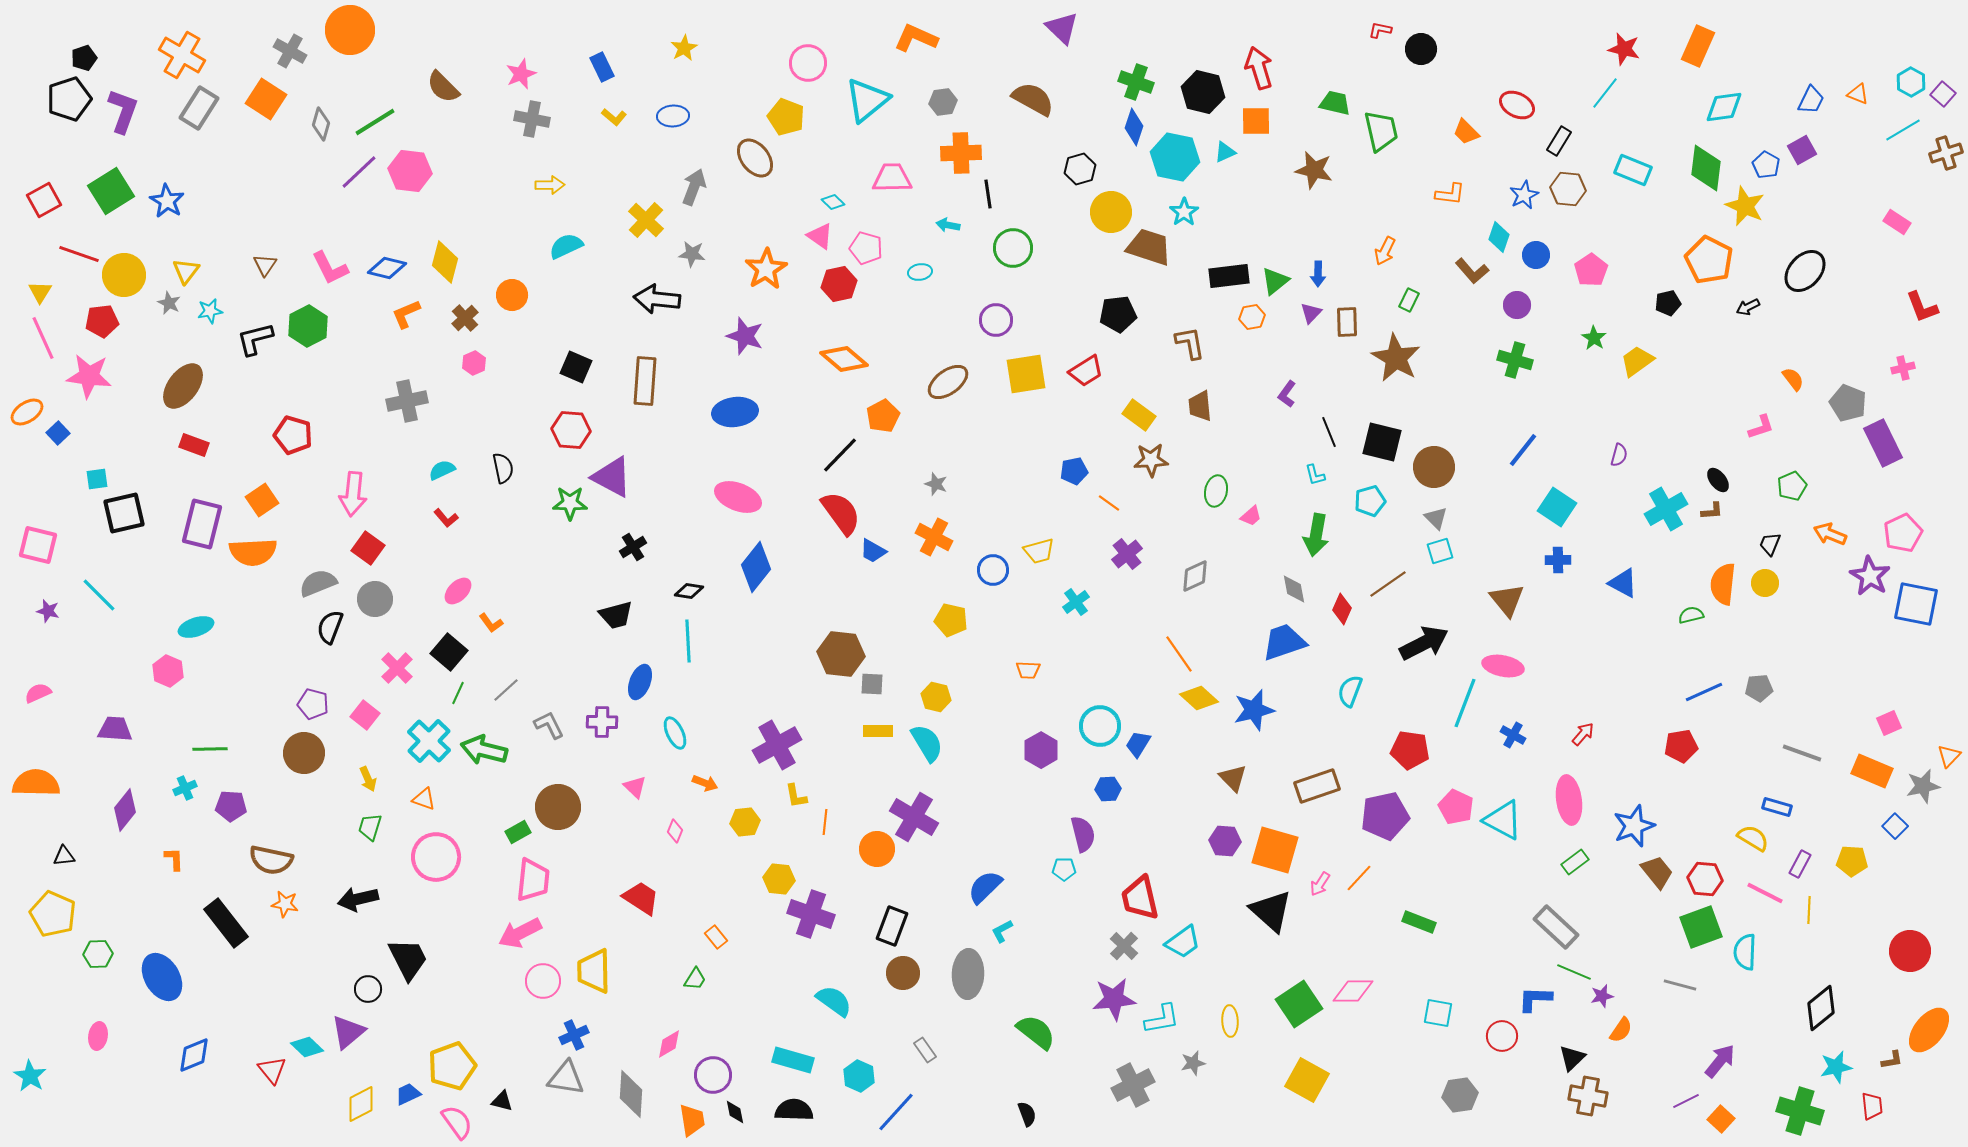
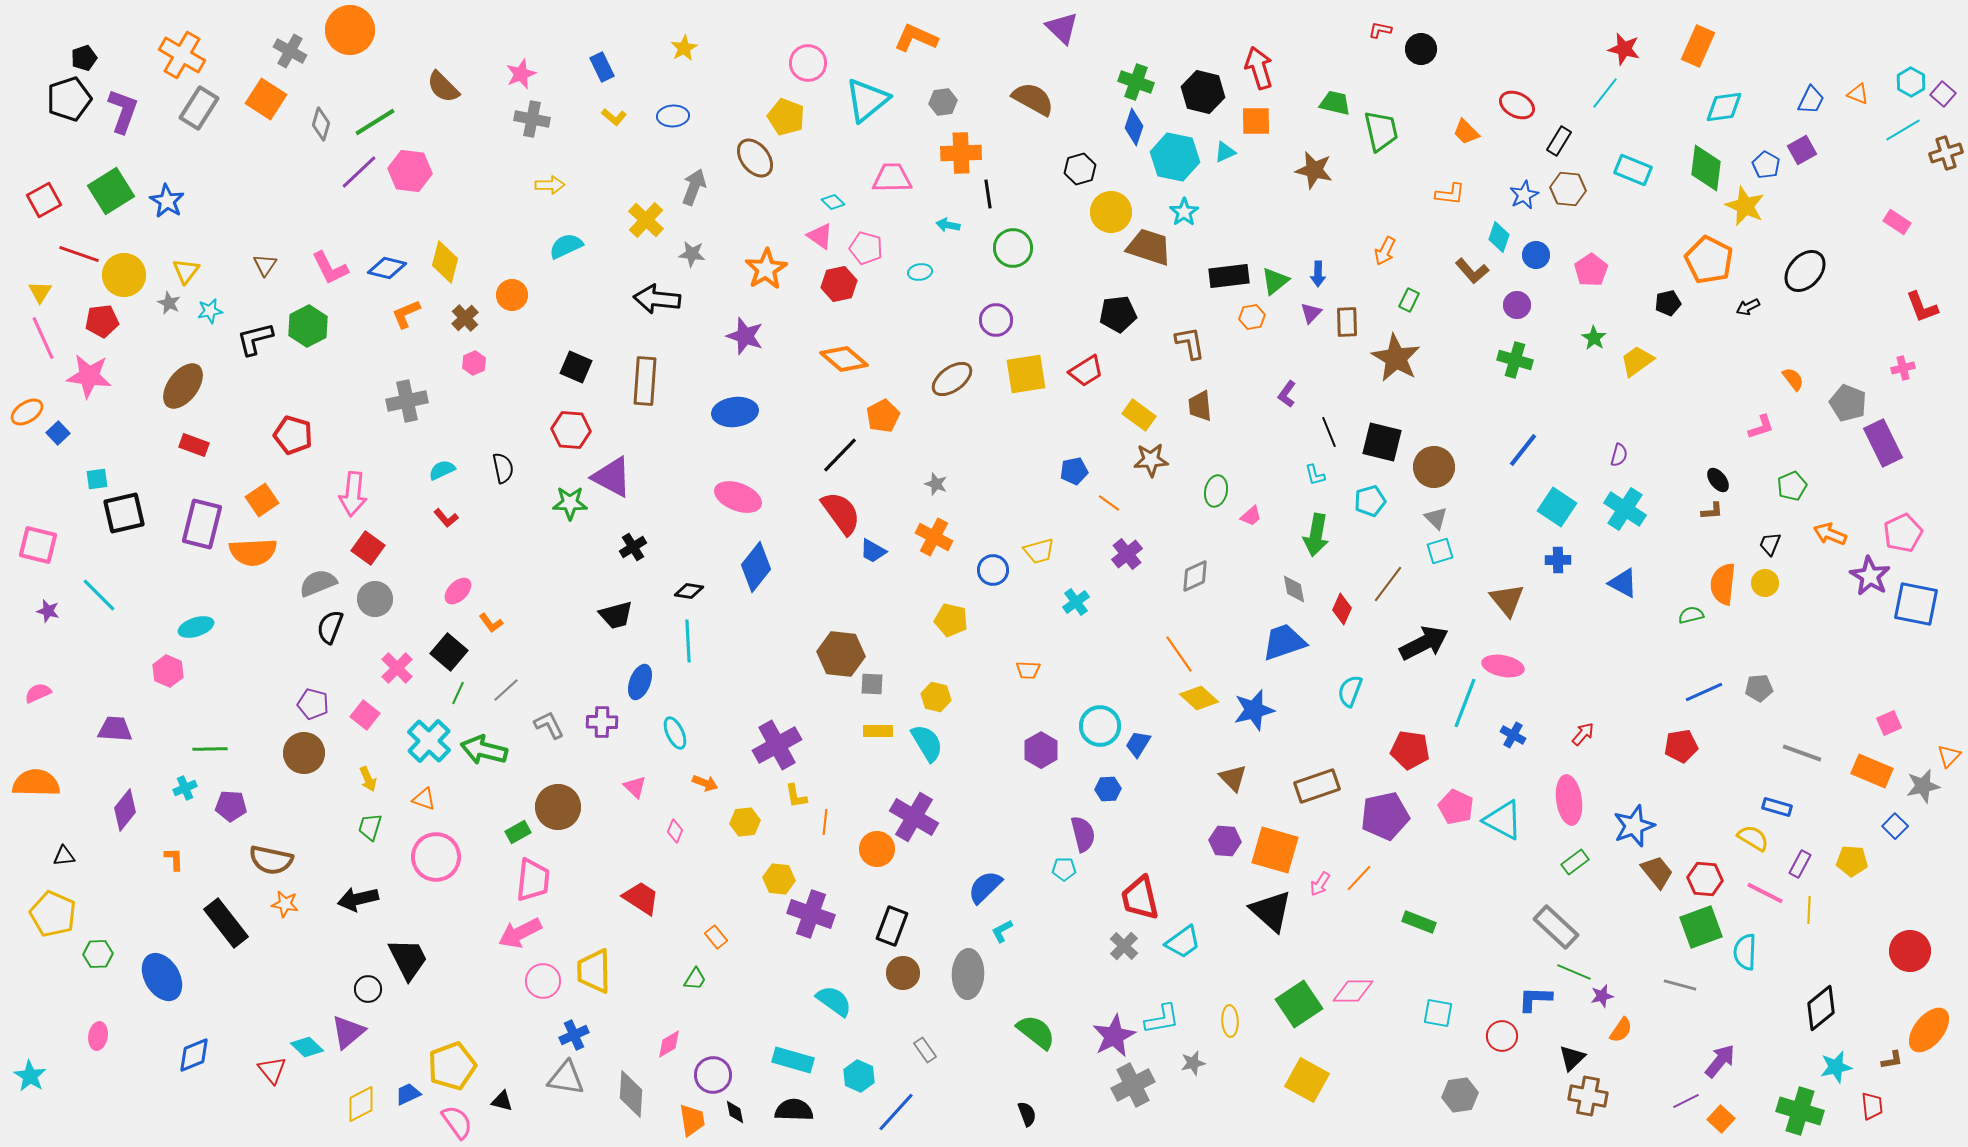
brown ellipse at (948, 382): moved 4 px right, 3 px up
cyan cross at (1666, 509): moved 41 px left; rotated 27 degrees counterclockwise
brown line at (1388, 584): rotated 18 degrees counterclockwise
purple star at (1114, 999): moved 37 px down; rotated 21 degrees counterclockwise
